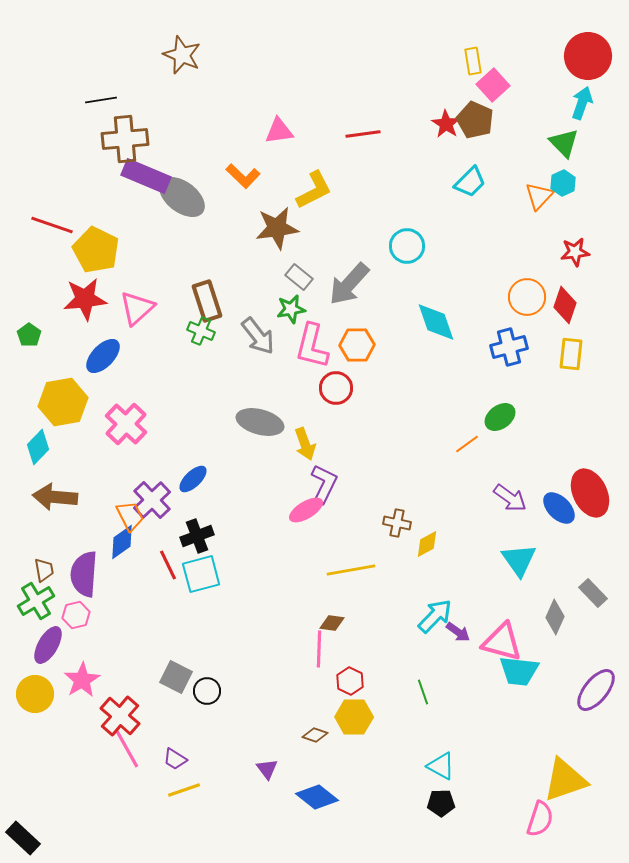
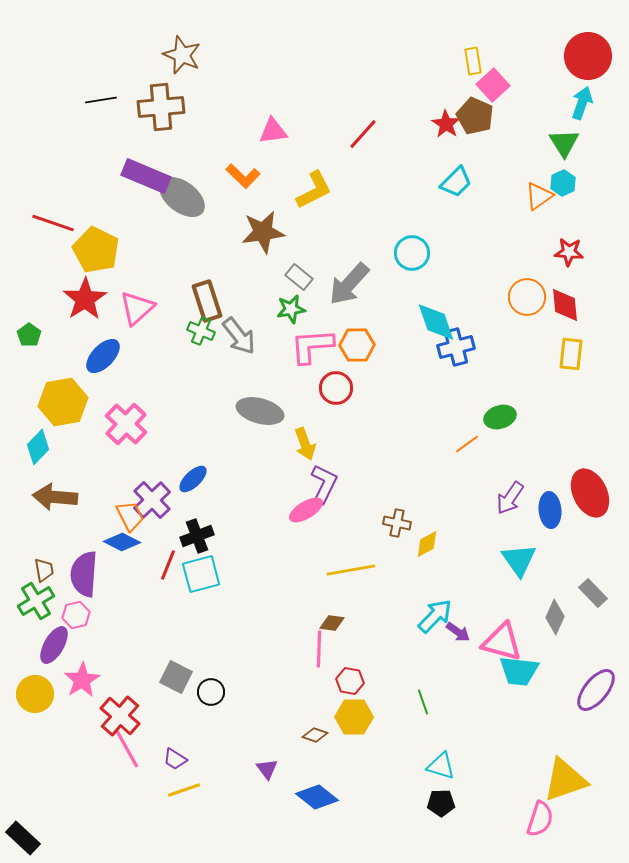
brown pentagon at (475, 120): moved 4 px up
pink triangle at (279, 131): moved 6 px left
red line at (363, 134): rotated 40 degrees counterclockwise
brown cross at (125, 139): moved 36 px right, 32 px up
green triangle at (564, 143): rotated 12 degrees clockwise
cyan trapezoid at (470, 182): moved 14 px left
orange triangle at (539, 196): rotated 12 degrees clockwise
red line at (52, 225): moved 1 px right, 2 px up
brown star at (277, 228): moved 14 px left, 4 px down
cyan circle at (407, 246): moved 5 px right, 7 px down
red star at (575, 252): moved 6 px left; rotated 12 degrees clockwise
red star at (85, 299): rotated 27 degrees counterclockwise
red diamond at (565, 305): rotated 24 degrees counterclockwise
gray arrow at (258, 336): moved 19 px left
pink L-shape at (312, 346): rotated 72 degrees clockwise
blue cross at (509, 347): moved 53 px left
green ellipse at (500, 417): rotated 20 degrees clockwise
gray ellipse at (260, 422): moved 11 px up
purple arrow at (510, 498): rotated 88 degrees clockwise
blue ellipse at (559, 508): moved 9 px left, 2 px down; rotated 40 degrees clockwise
blue diamond at (122, 542): rotated 63 degrees clockwise
red line at (168, 565): rotated 48 degrees clockwise
purple ellipse at (48, 645): moved 6 px right
red hexagon at (350, 681): rotated 16 degrees counterclockwise
black circle at (207, 691): moved 4 px right, 1 px down
green line at (423, 692): moved 10 px down
cyan triangle at (441, 766): rotated 12 degrees counterclockwise
